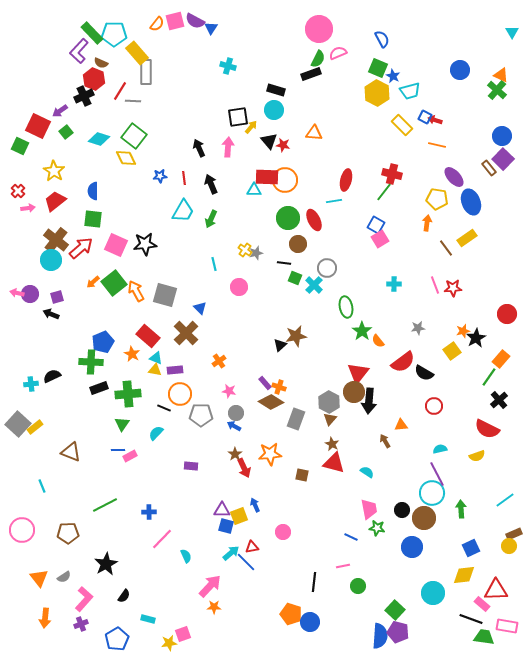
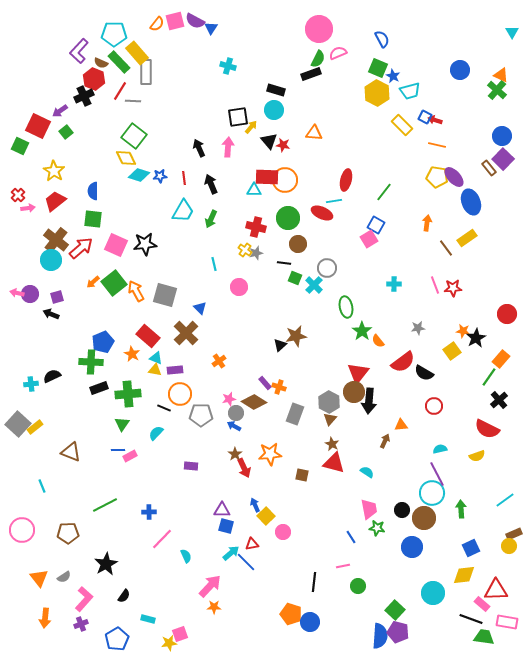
green rectangle at (92, 33): moved 27 px right, 29 px down
cyan diamond at (99, 139): moved 40 px right, 36 px down
red cross at (392, 174): moved 136 px left, 53 px down
red cross at (18, 191): moved 4 px down
yellow pentagon at (437, 199): moved 22 px up
red ellipse at (314, 220): moved 8 px right, 7 px up; rotated 40 degrees counterclockwise
pink square at (380, 239): moved 11 px left
orange star at (463, 331): rotated 24 degrees clockwise
pink star at (229, 391): moved 8 px down; rotated 24 degrees counterclockwise
brown diamond at (271, 402): moved 17 px left
gray rectangle at (296, 419): moved 1 px left, 5 px up
brown arrow at (385, 441): rotated 56 degrees clockwise
yellow square at (239, 516): moved 27 px right; rotated 24 degrees counterclockwise
blue line at (351, 537): rotated 32 degrees clockwise
red triangle at (252, 547): moved 3 px up
pink rectangle at (507, 626): moved 4 px up
pink square at (183, 634): moved 3 px left
